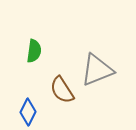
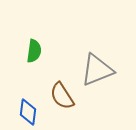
brown semicircle: moved 6 px down
blue diamond: rotated 20 degrees counterclockwise
